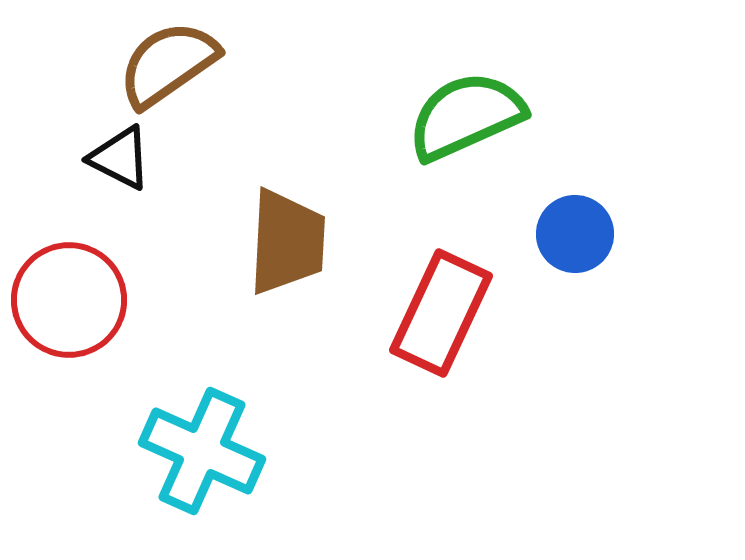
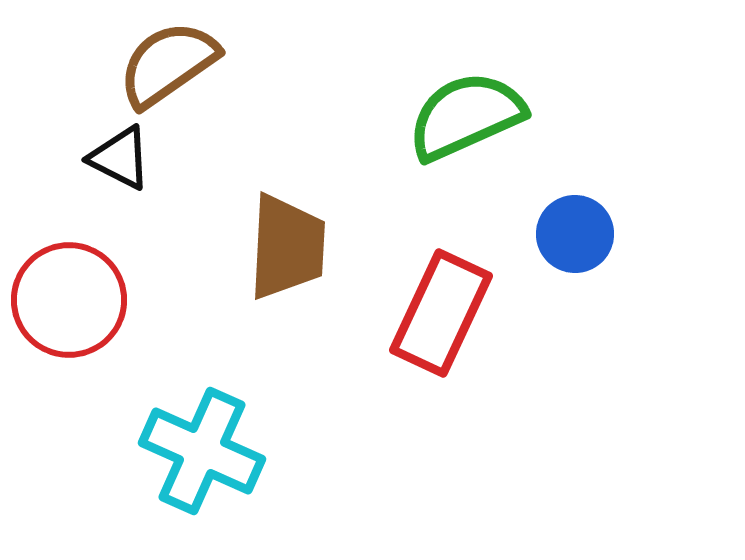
brown trapezoid: moved 5 px down
